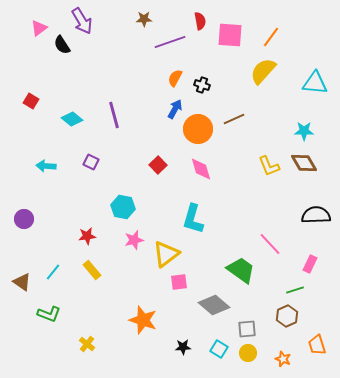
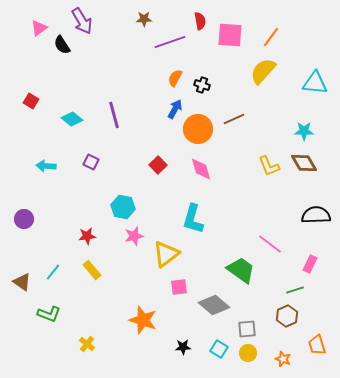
pink star at (134, 240): moved 4 px up
pink line at (270, 244): rotated 10 degrees counterclockwise
pink square at (179, 282): moved 5 px down
